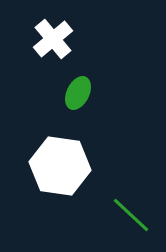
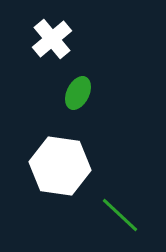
white cross: moved 1 px left
green line: moved 11 px left
